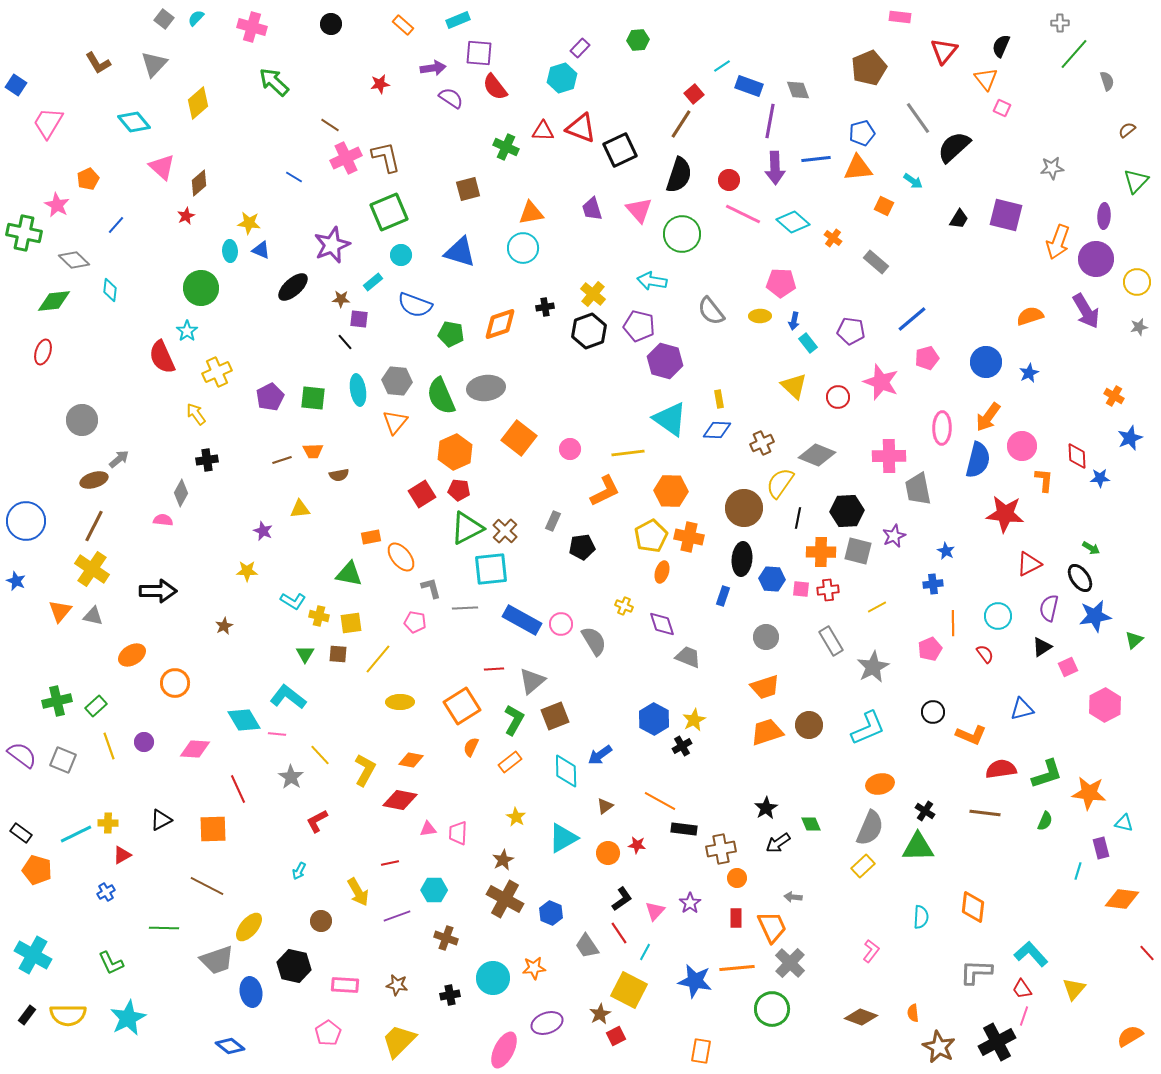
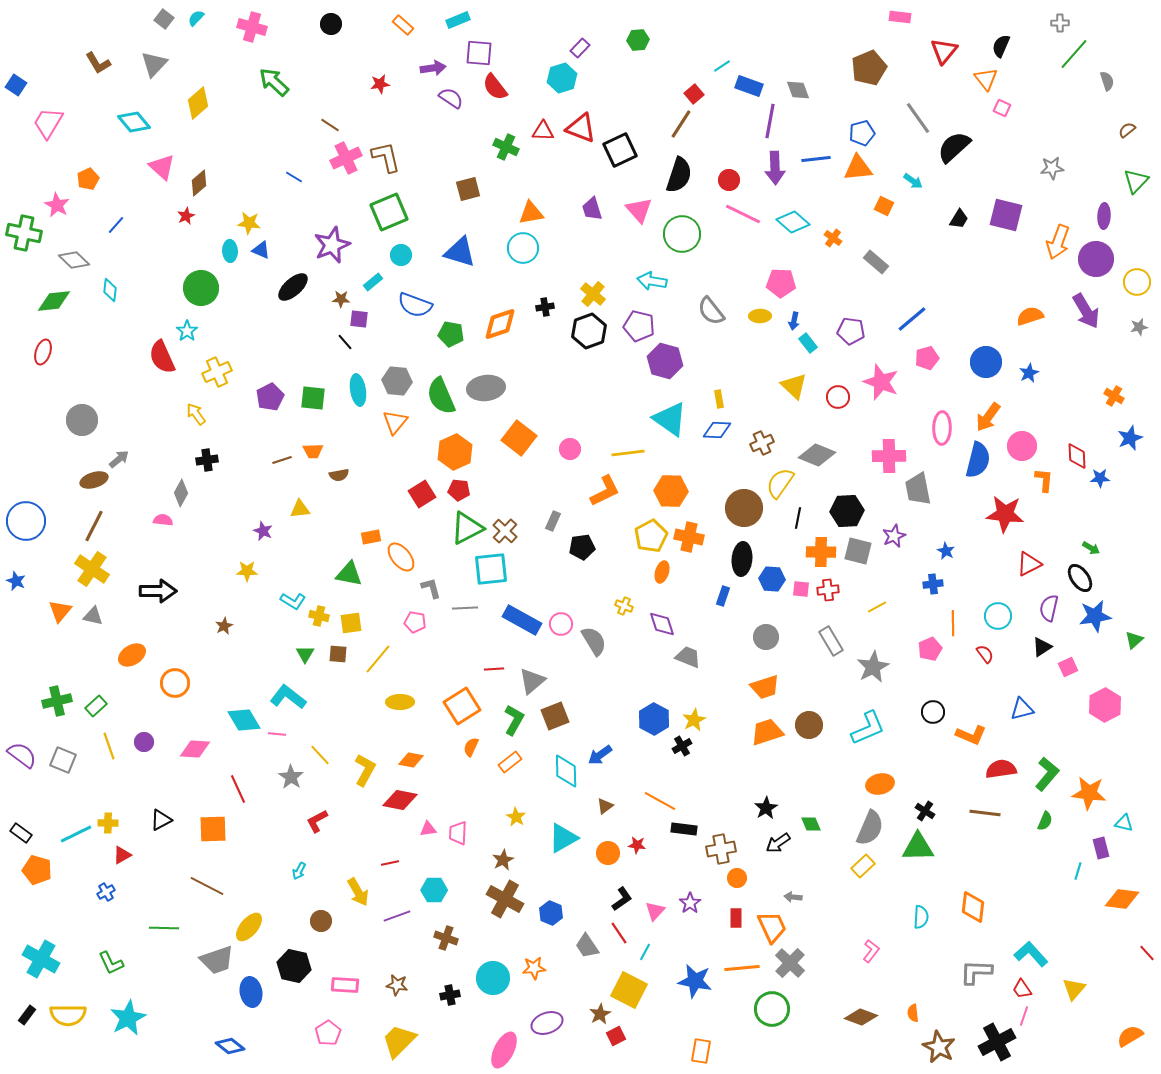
green L-shape at (1047, 774): rotated 32 degrees counterclockwise
cyan cross at (33, 955): moved 8 px right, 4 px down
orange line at (737, 968): moved 5 px right
